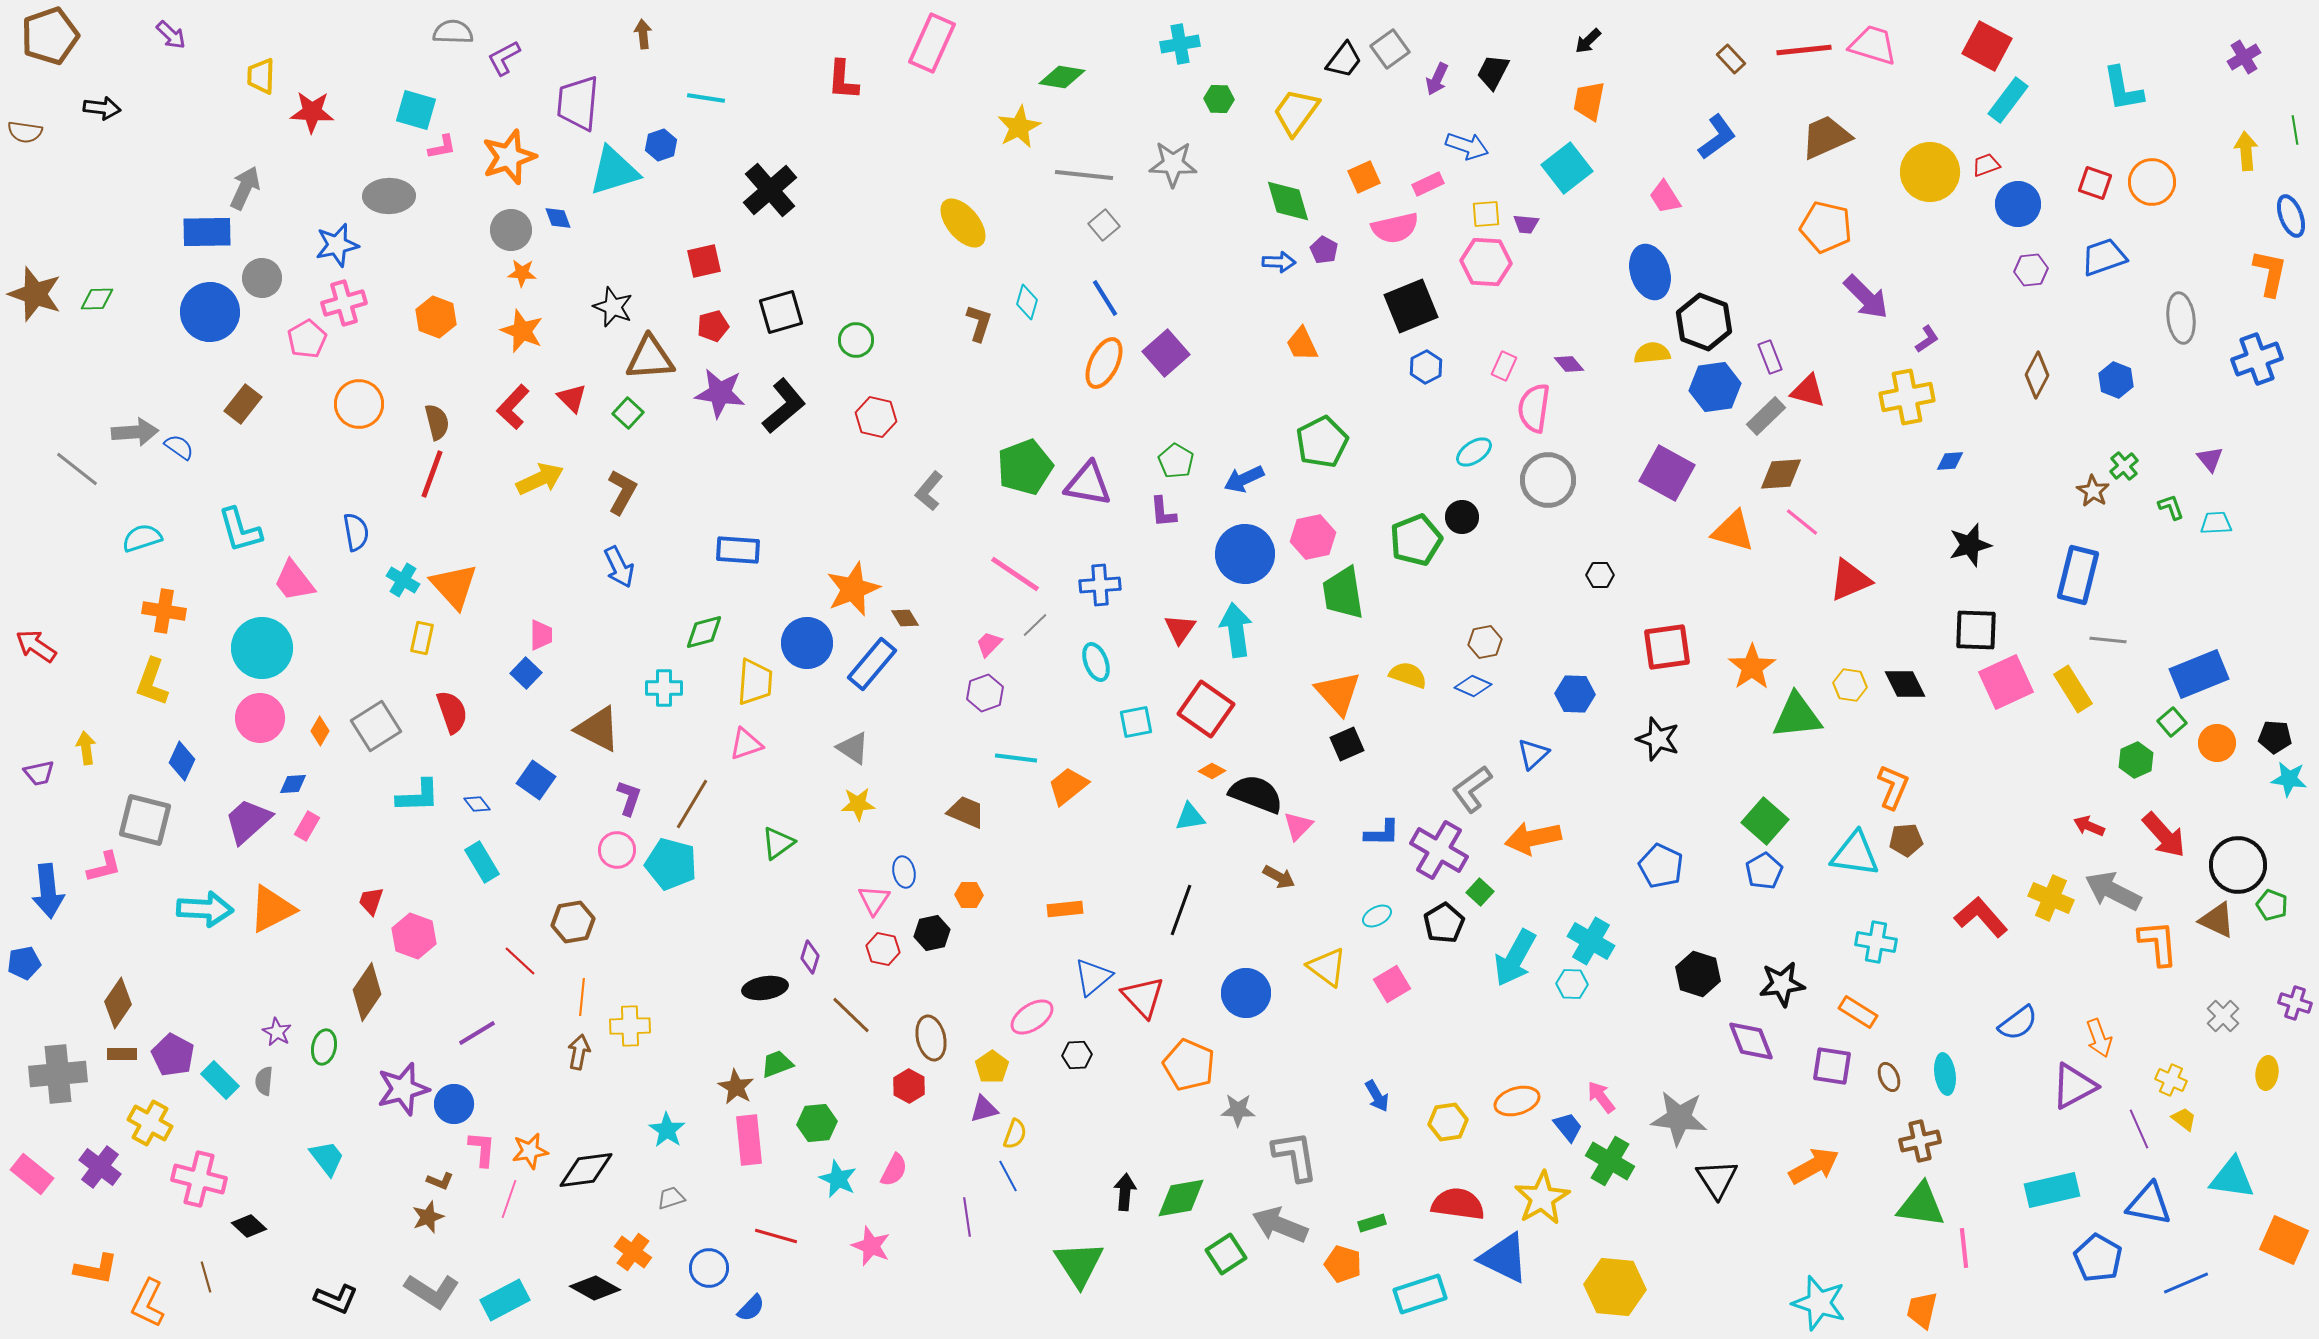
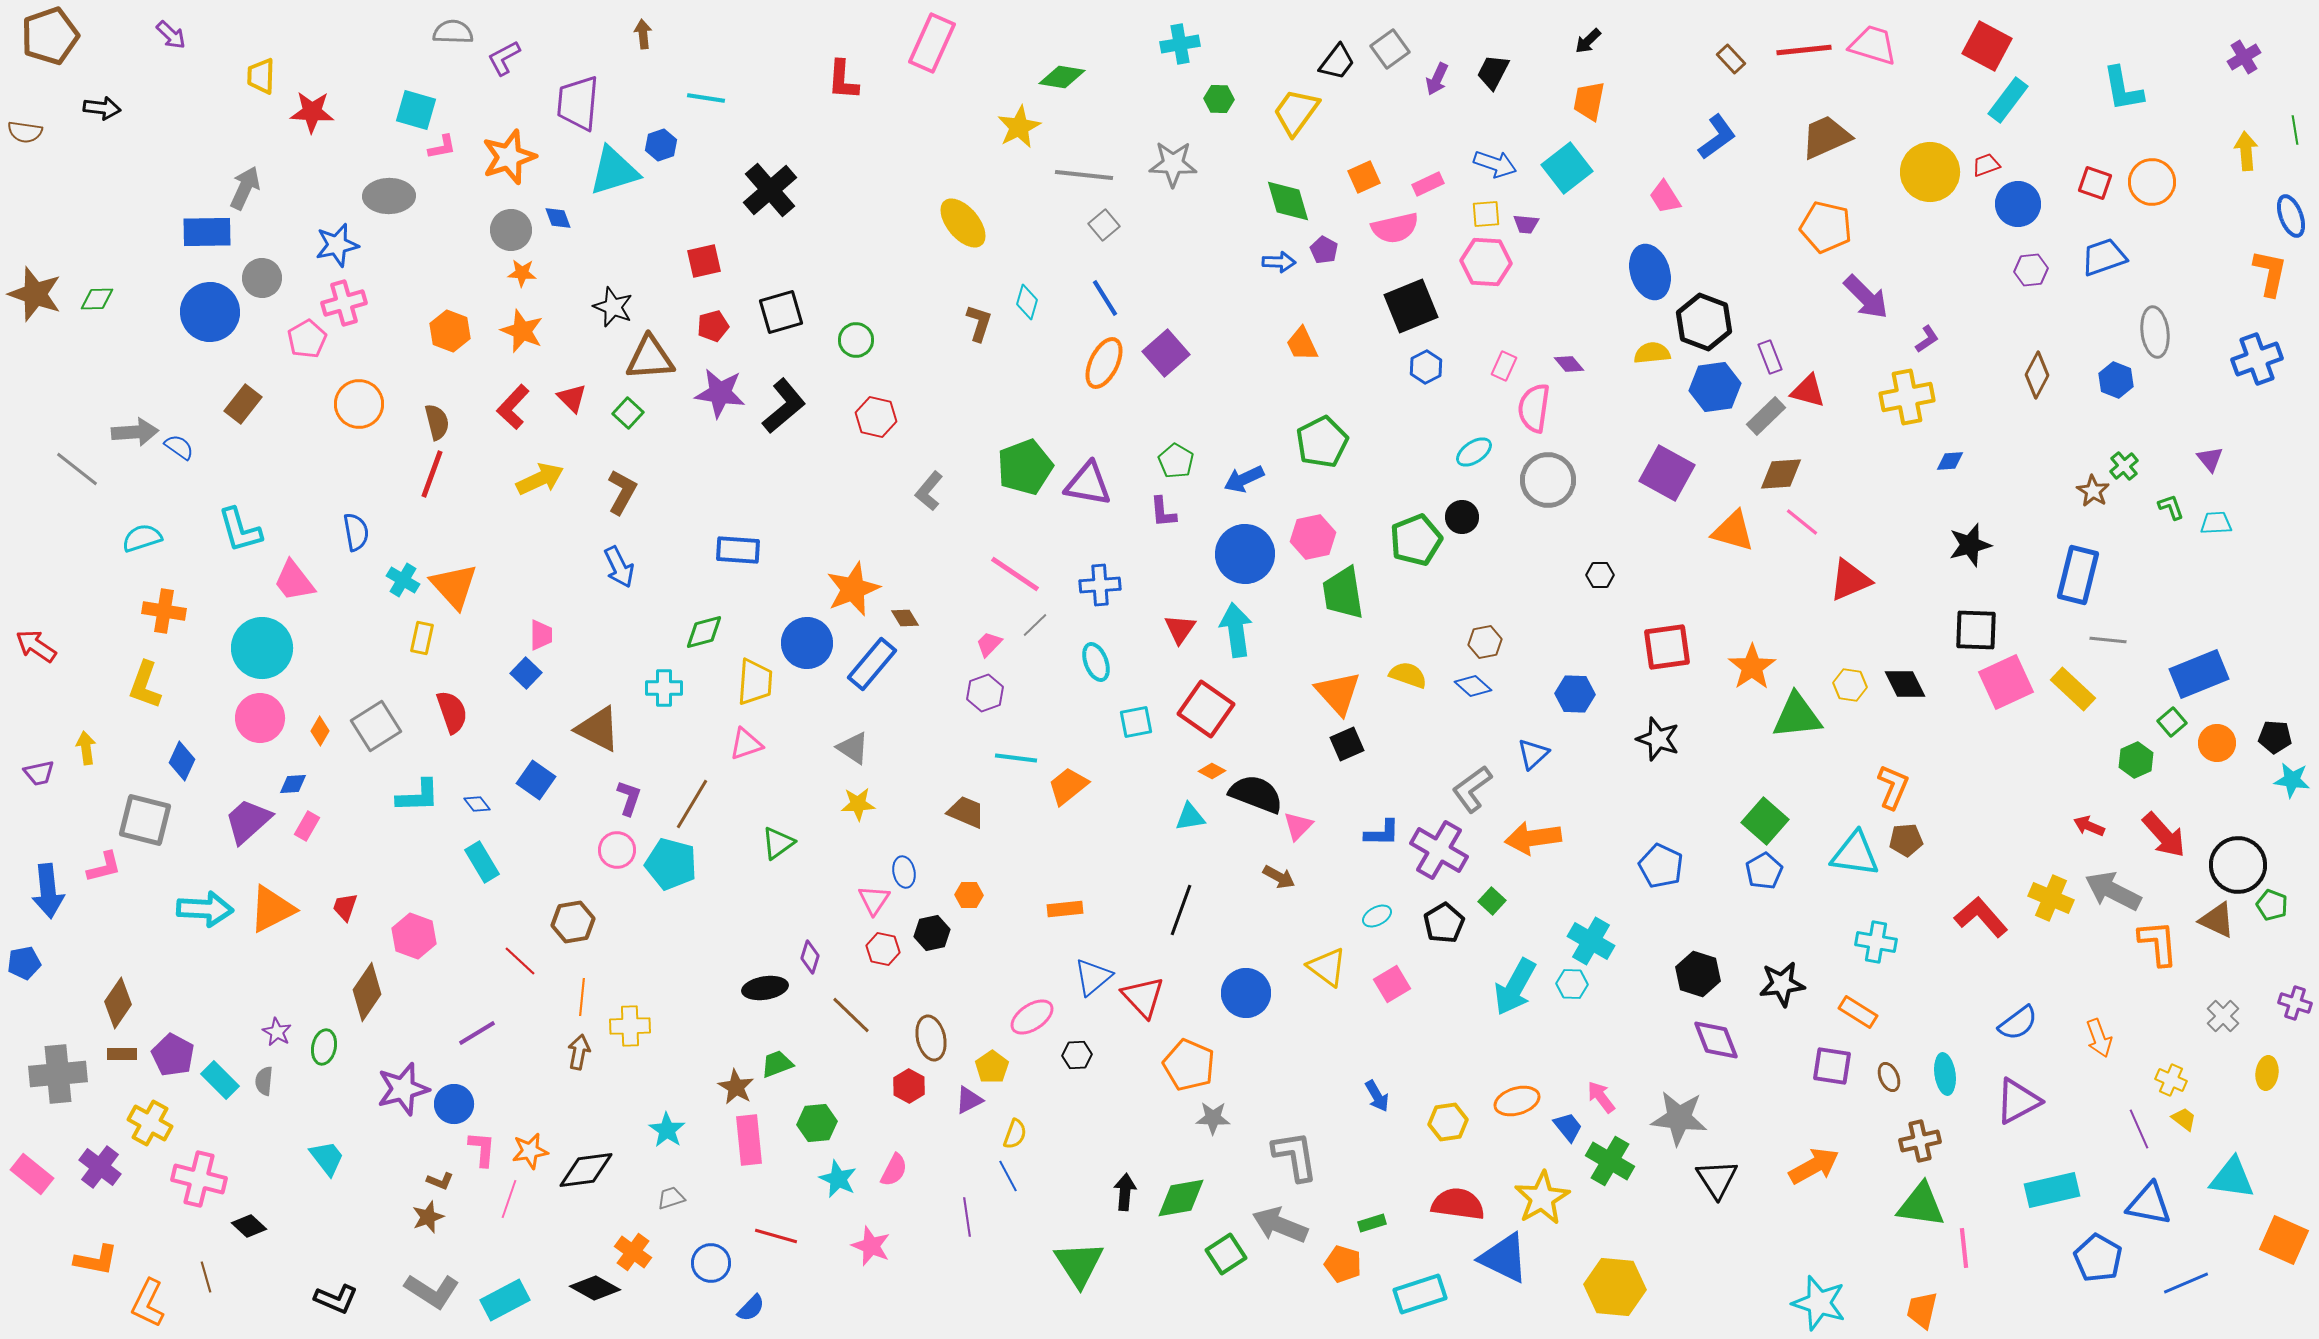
black trapezoid at (1344, 60): moved 7 px left, 2 px down
blue arrow at (1467, 146): moved 28 px right, 18 px down
orange hexagon at (436, 317): moved 14 px right, 14 px down
gray ellipse at (2181, 318): moved 26 px left, 14 px down
yellow L-shape at (152, 682): moved 7 px left, 3 px down
blue diamond at (1473, 686): rotated 18 degrees clockwise
yellow rectangle at (2073, 689): rotated 15 degrees counterclockwise
cyan star at (2289, 779): moved 3 px right, 1 px down
orange arrow at (1533, 838): rotated 4 degrees clockwise
green square at (1480, 892): moved 12 px right, 9 px down
red trapezoid at (371, 901): moved 26 px left, 6 px down
cyan arrow at (1515, 958): moved 29 px down
purple diamond at (1751, 1041): moved 35 px left, 1 px up
purple triangle at (2074, 1086): moved 56 px left, 15 px down
purple triangle at (984, 1109): moved 15 px left, 9 px up; rotated 12 degrees counterclockwise
gray star at (1238, 1110): moved 25 px left, 8 px down
blue circle at (709, 1268): moved 2 px right, 5 px up
orange L-shape at (96, 1269): moved 9 px up
